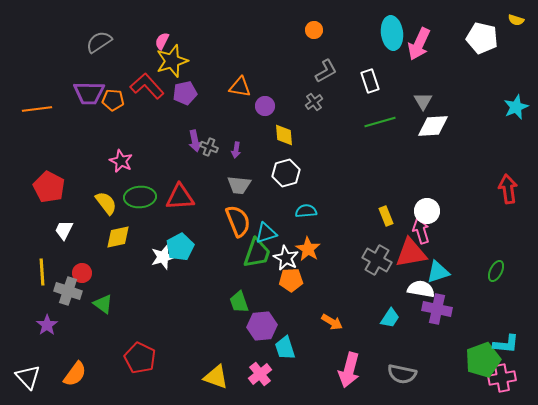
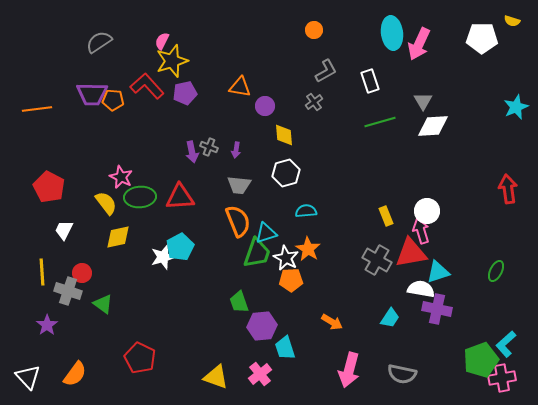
yellow semicircle at (516, 20): moved 4 px left, 1 px down
white pentagon at (482, 38): rotated 12 degrees counterclockwise
purple trapezoid at (89, 93): moved 3 px right, 1 px down
purple arrow at (195, 141): moved 3 px left, 11 px down
pink star at (121, 161): moved 16 px down
cyan L-shape at (506, 344): rotated 132 degrees clockwise
green pentagon at (483, 360): moved 2 px left
